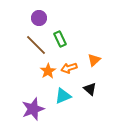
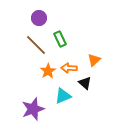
orange arrow: rotated 21 degrees clockwise
black triangle: moved 5 px left, 6 px up
